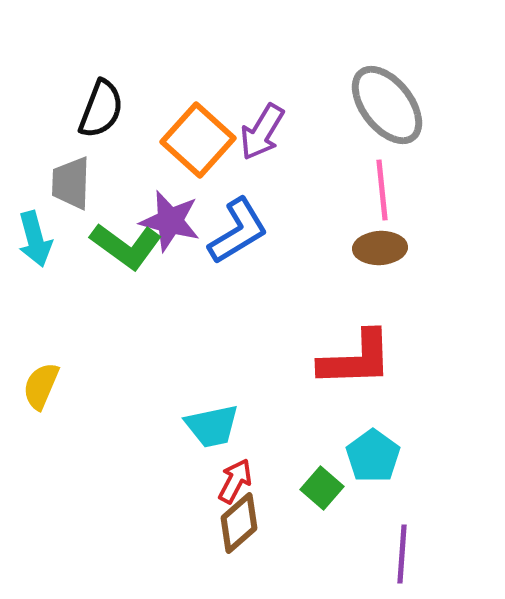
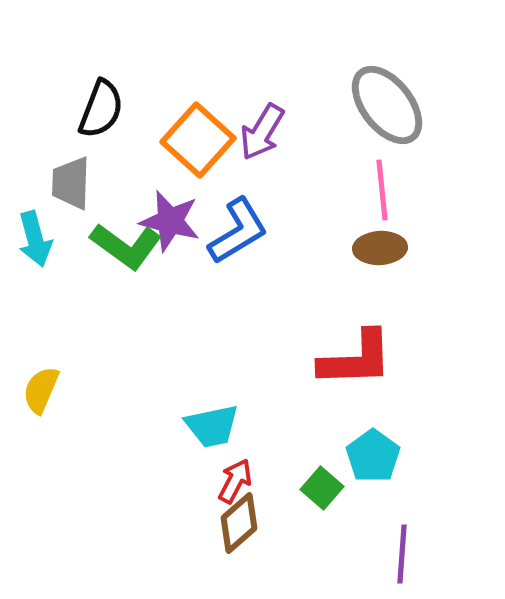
yellow semicircle: moved 4 px down
